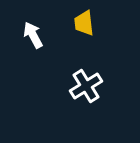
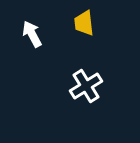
white arrow: moved 1 px left, 1 px up
